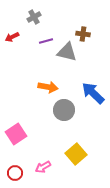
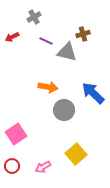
brown cross: rotated 24 degrees counterclockwise
purple line: rotated 40 degrees clockwise
red circle: moved 3 px left, 7 px up
